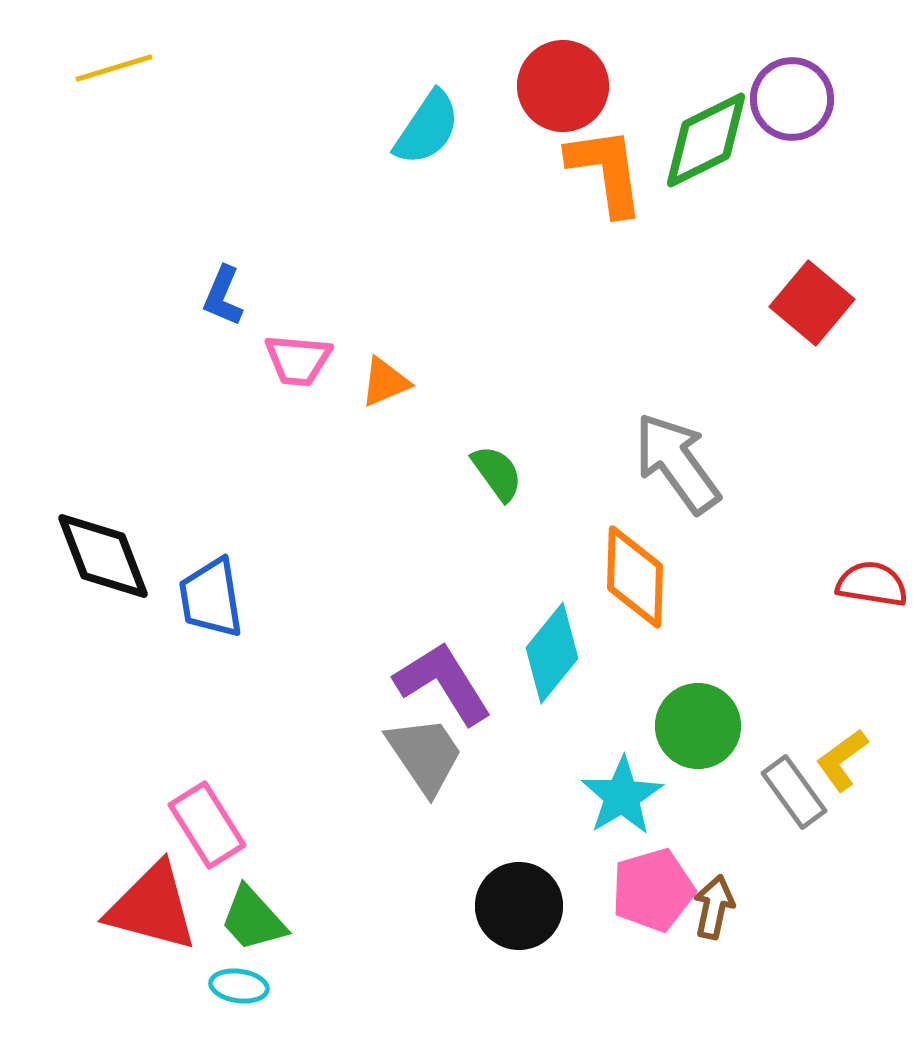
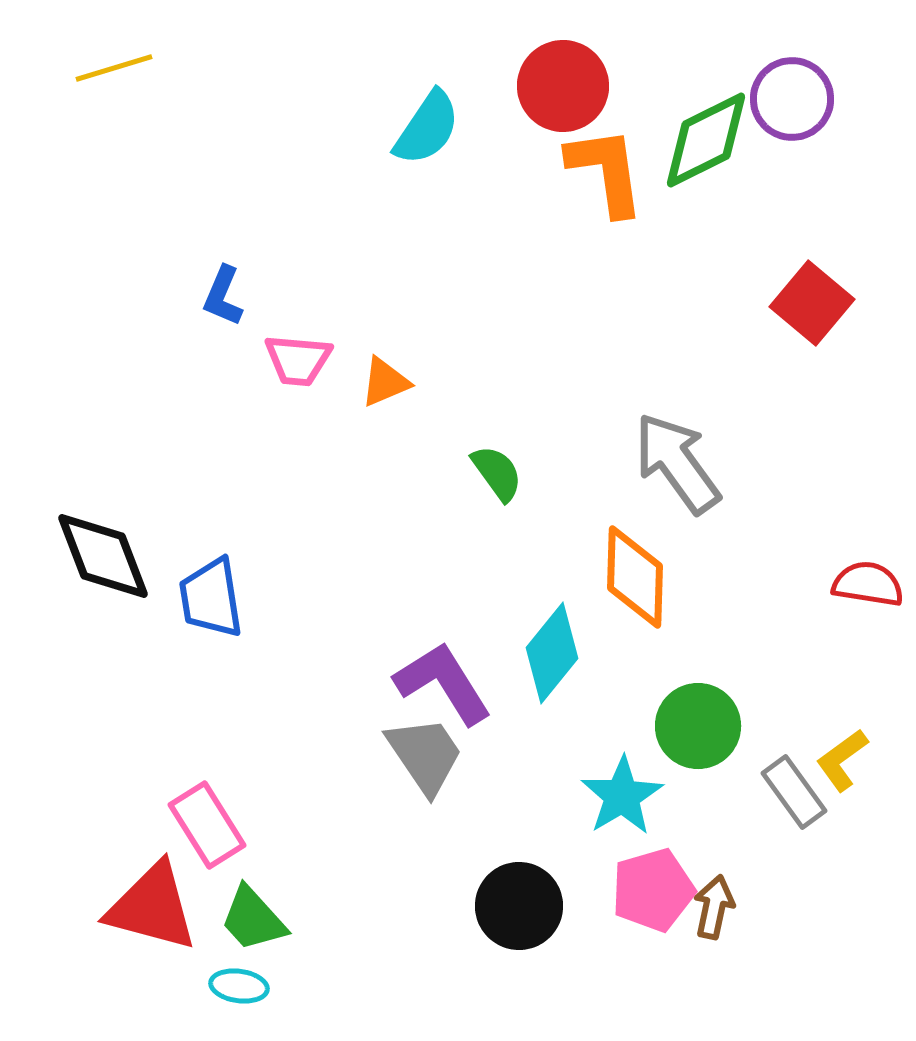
red semicircle: moved 4 px left
